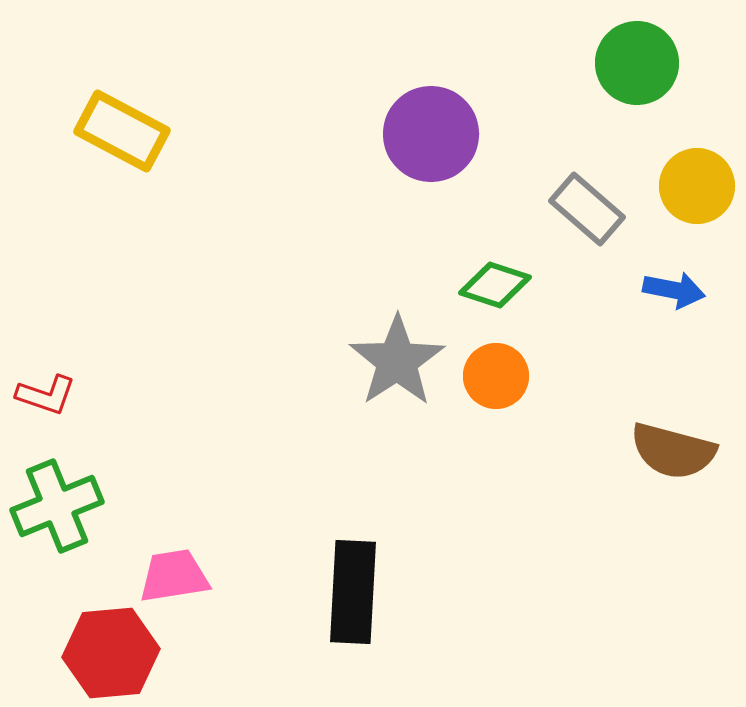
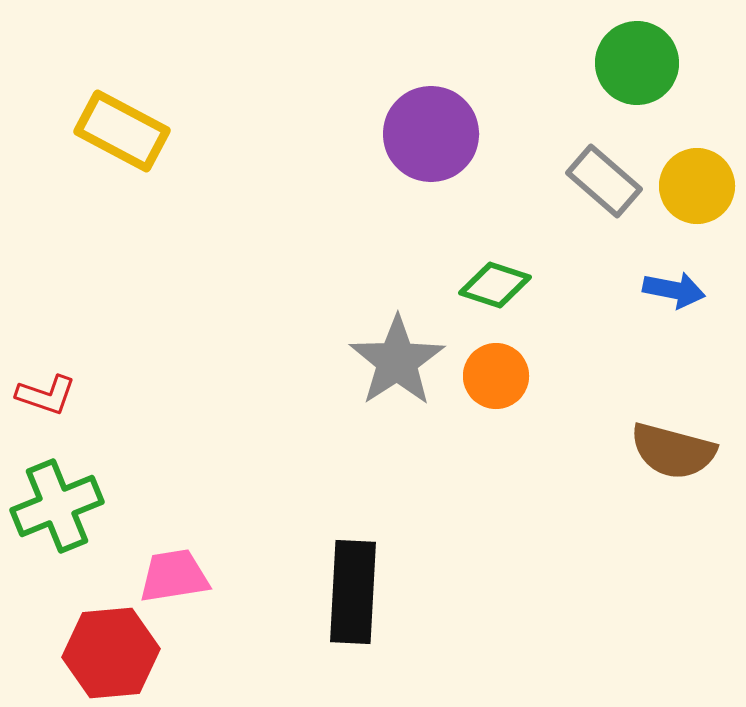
gray rectangle: moved 17 px right, 28 px up
